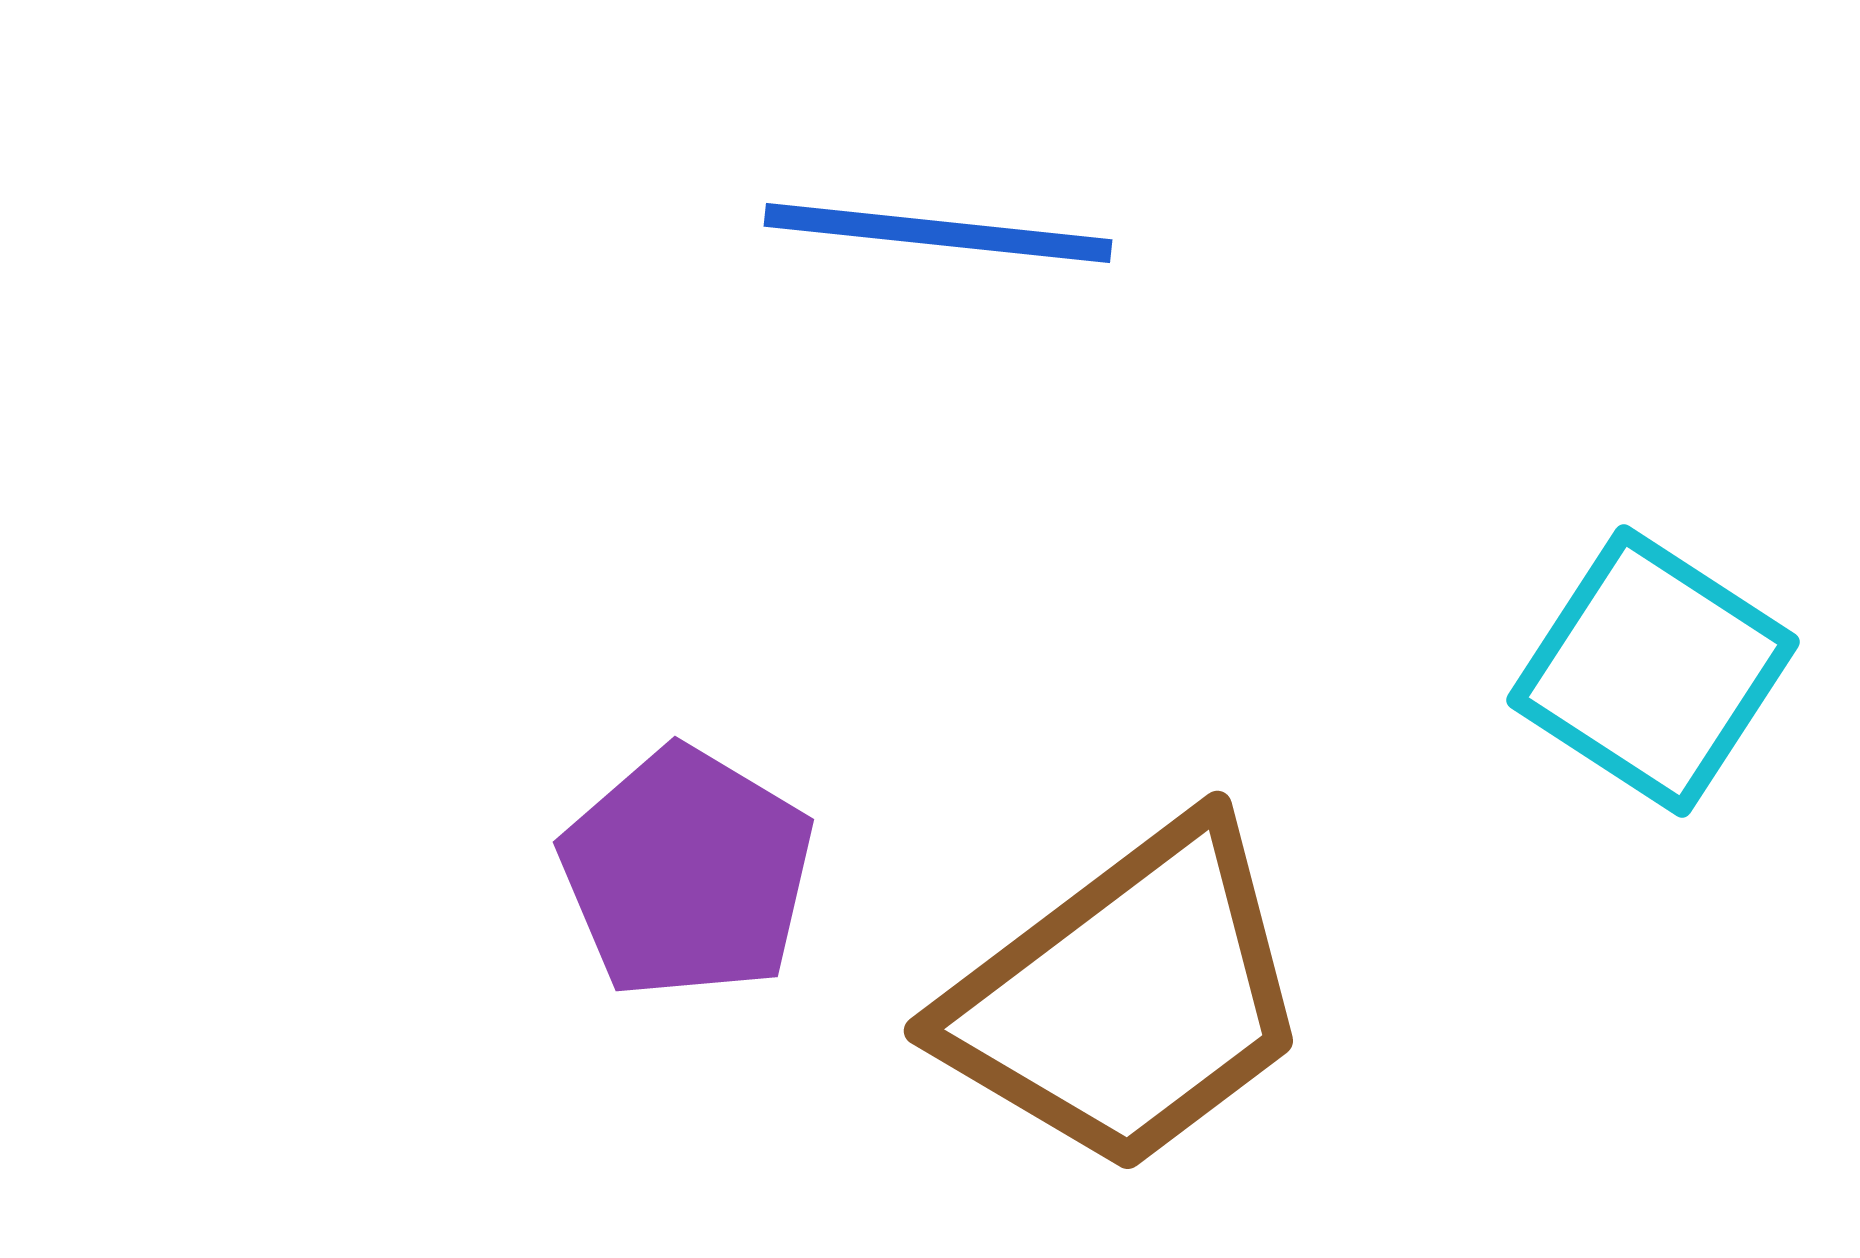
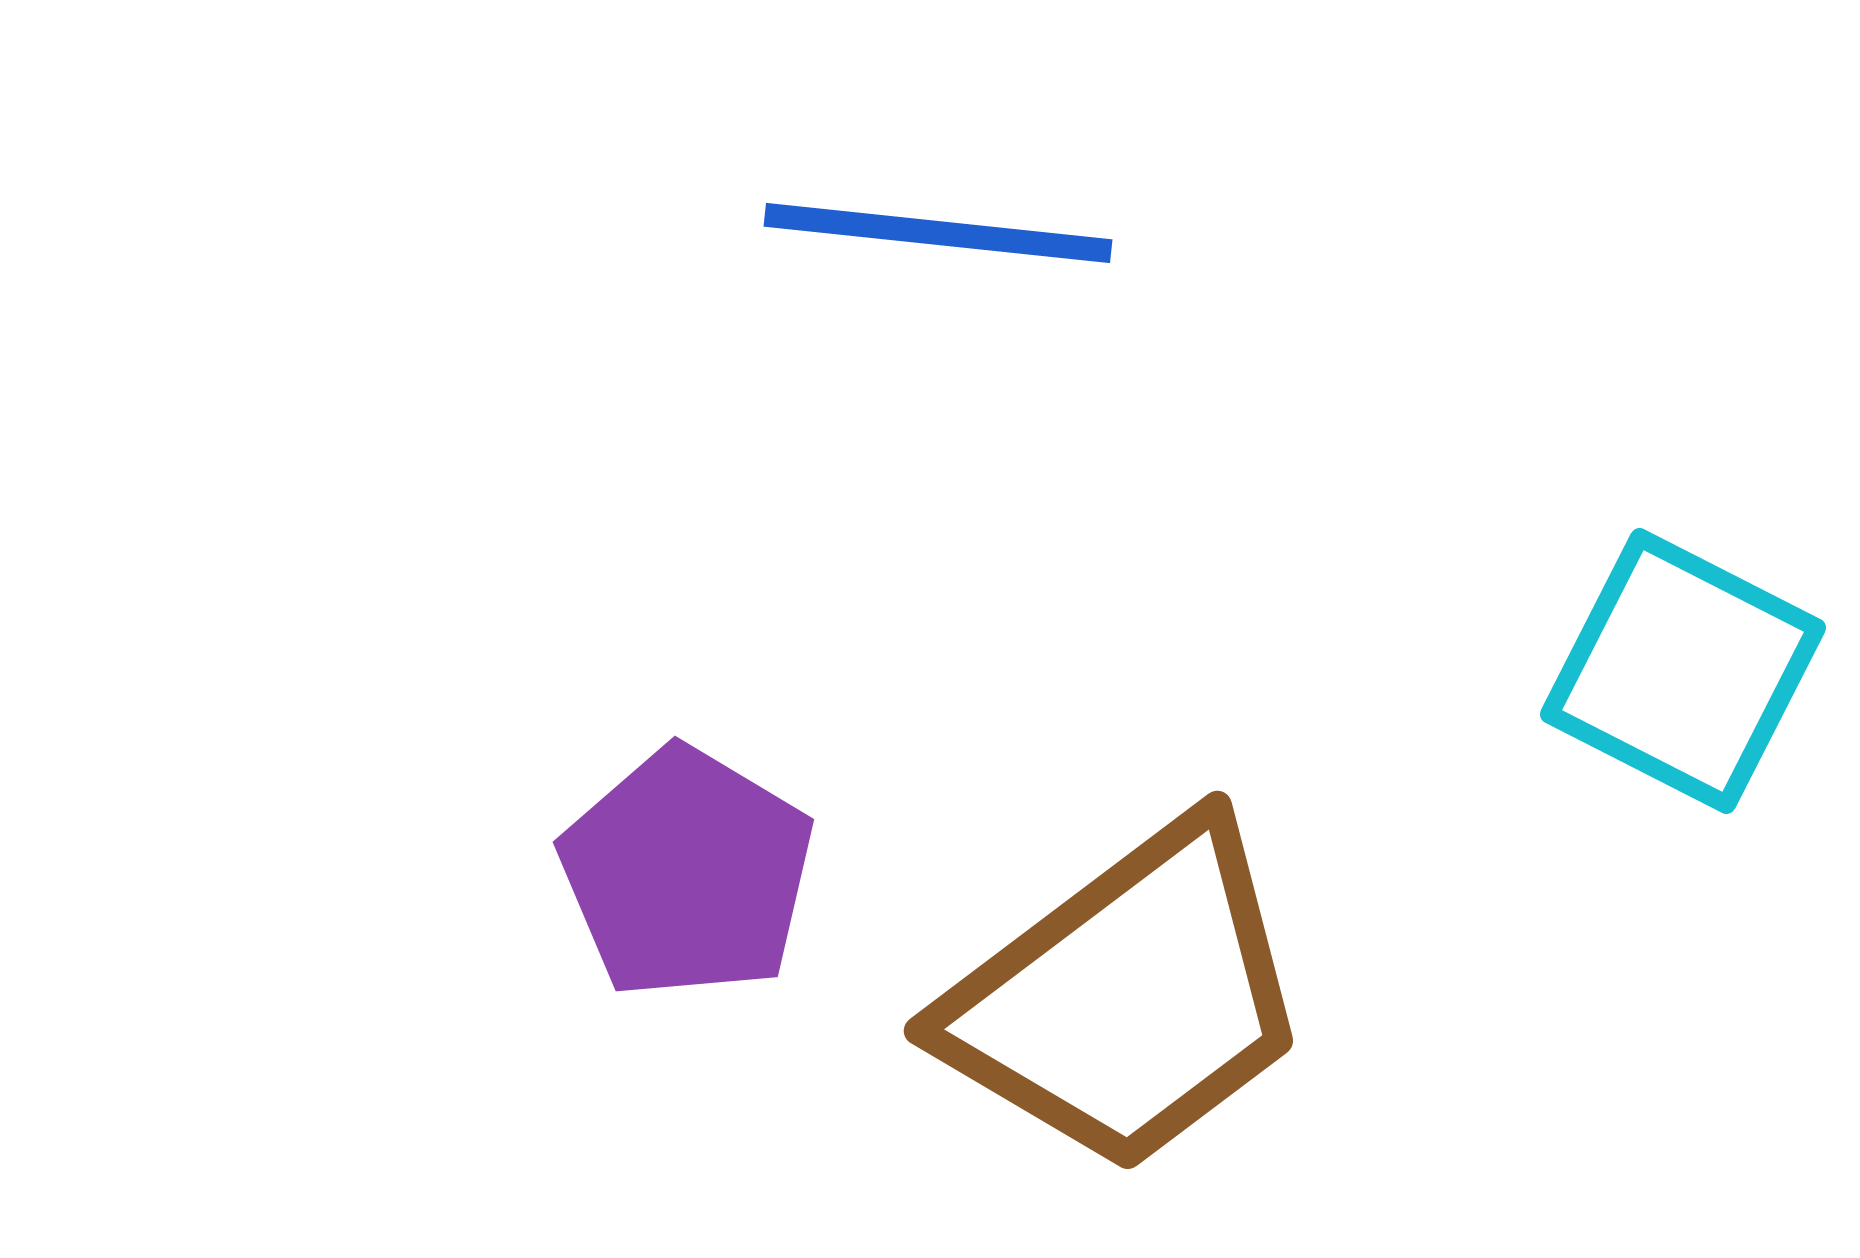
cyan square: moved 30 px right; rotated 6 degrees counterclockwise
